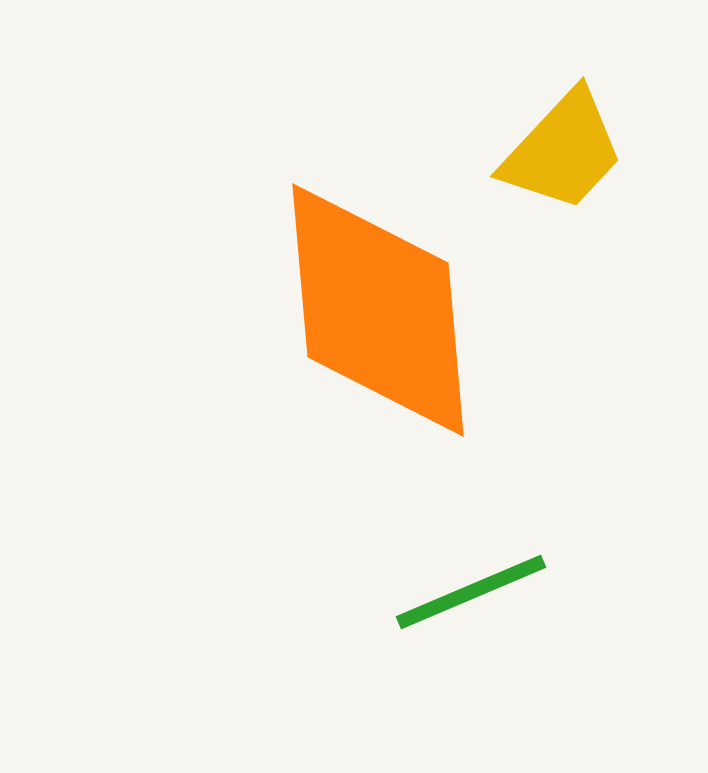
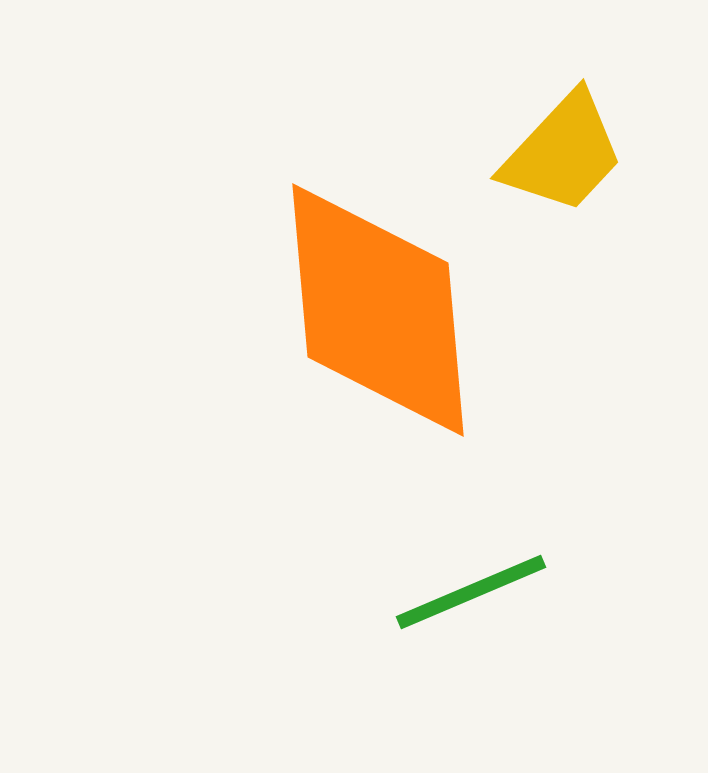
yellow trapezoid: moved 2 px down
